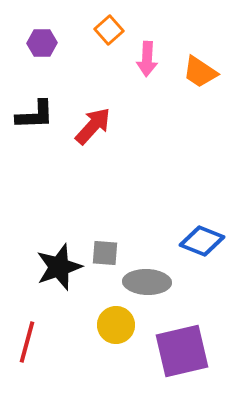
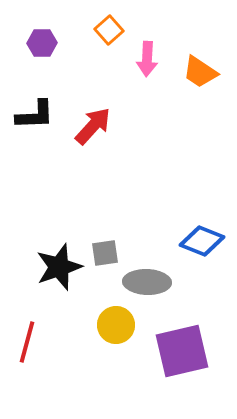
gray square: rotated 12 degrees counterclockwise
